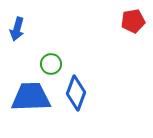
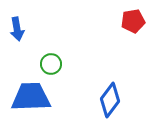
blue arrow: rotated 25 degrees counterclockwise
blue diamond: moved 34 px right, 7 px down; rotated 16 degrees clockwise
